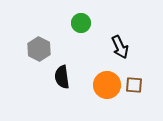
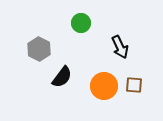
black semicircle: rotated 135 degrees counterclockwise
orange circle: moved 3 px left, 1 px down
